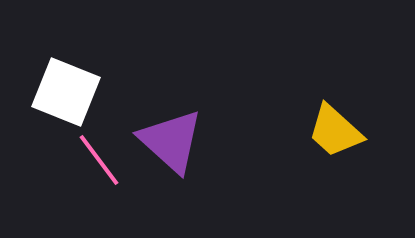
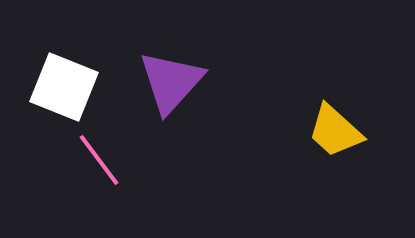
white square: moved 2 px left, 5 px up
purple triangle: moved 59 px up; rotated 30 degrees clockwise
